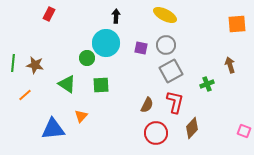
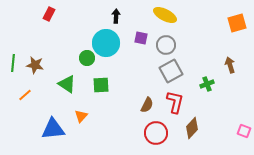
orange square: moved 1 px up; rotated 12 degrees counterclockwise
purple square: moved 10 px up
